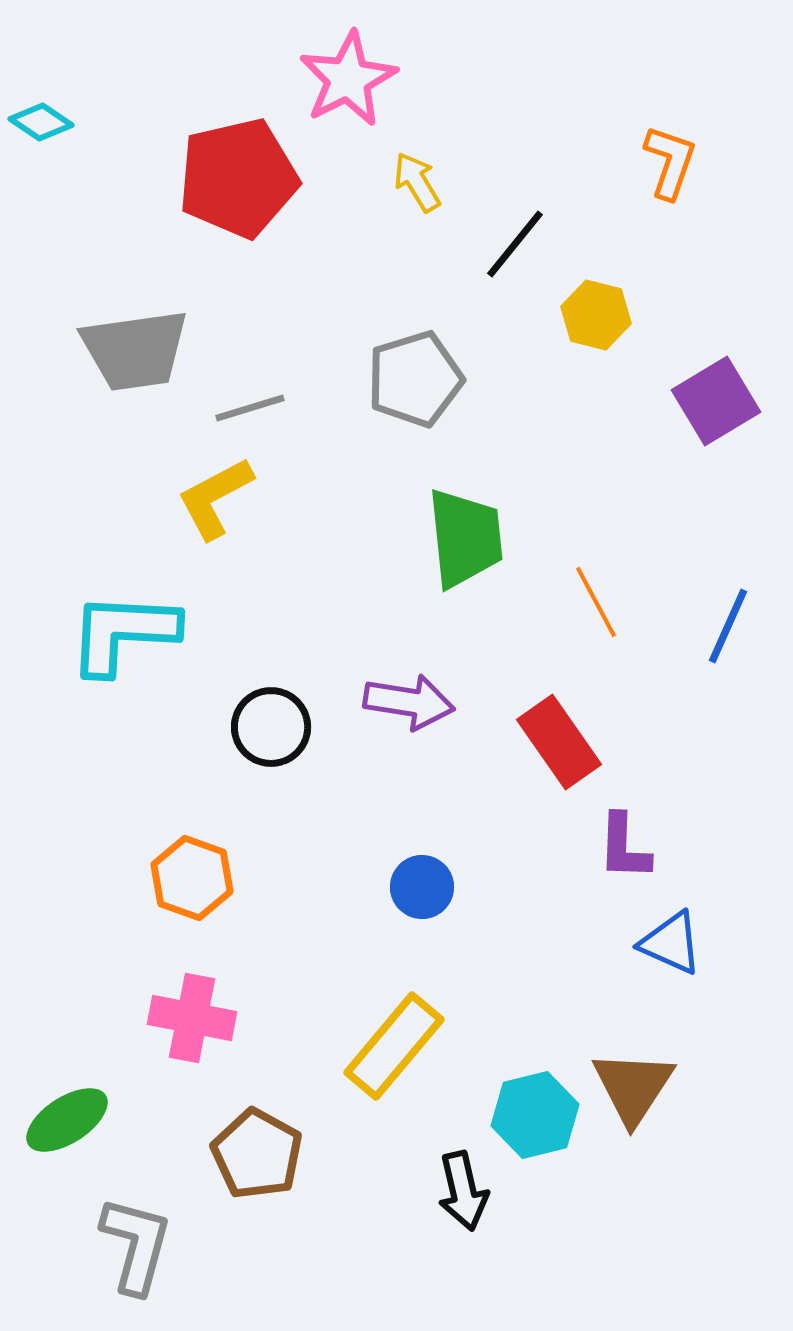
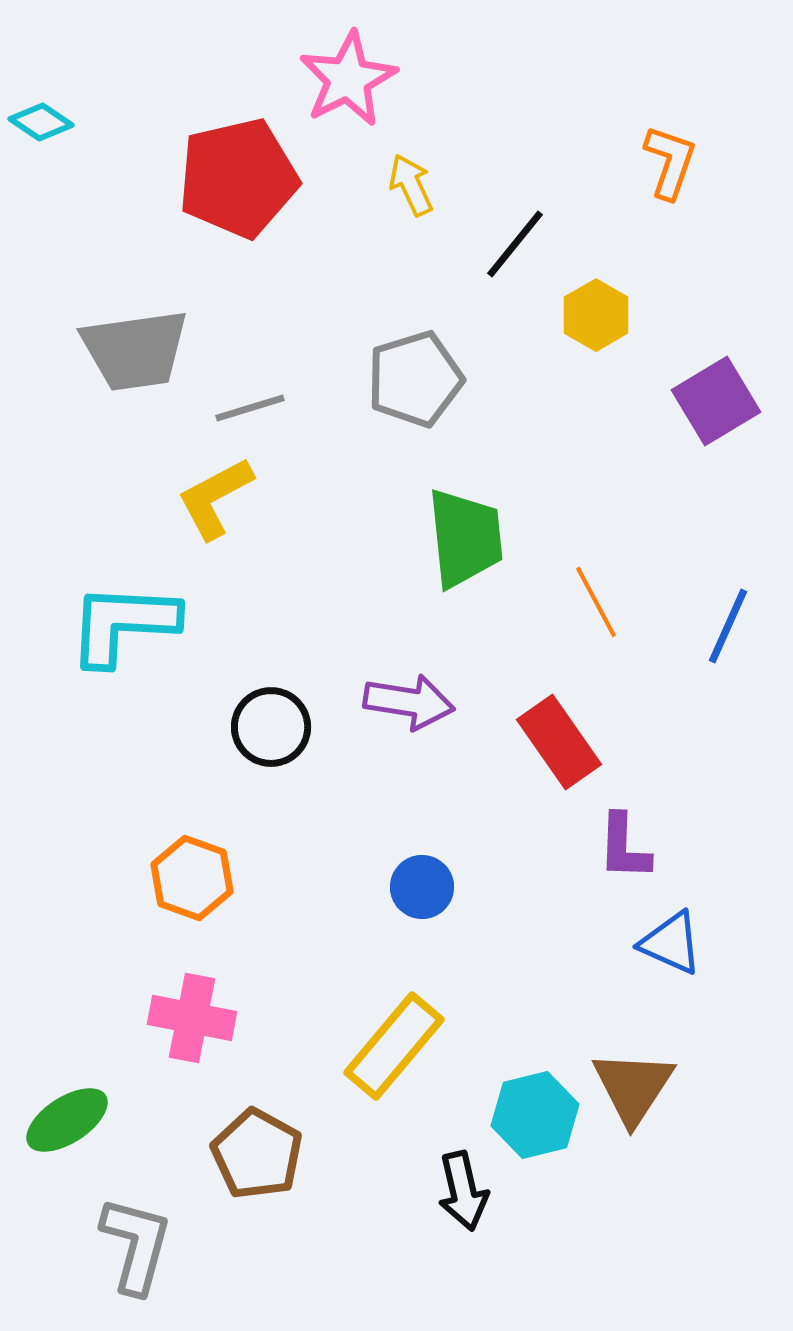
yellow arrow: moved 6 px left, 3 px down; rotated 6 degrees clockwise
yellow hexagon: rotated 16 degrees clockwise
cyan L-shape: moved 9 px up
